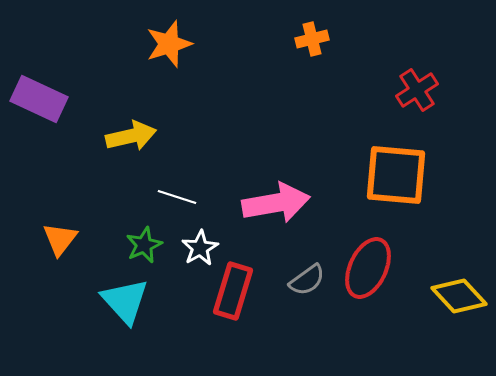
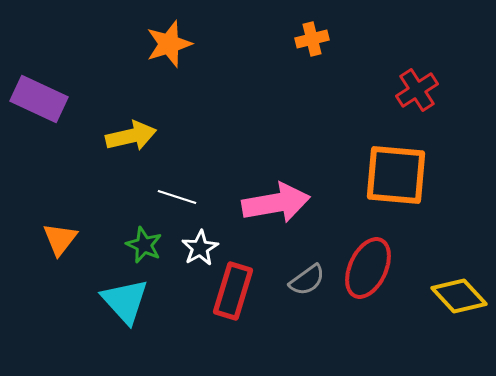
green star: rotated 24 degrees counterclockwise
